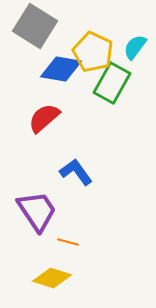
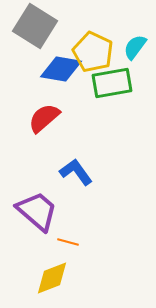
green rectangle: rotated 51 degrees clockwise
purple trapezoid: rotated 15 degrees counterclockwise
yellow diamond: rotated 39 degrees counterclockwise
